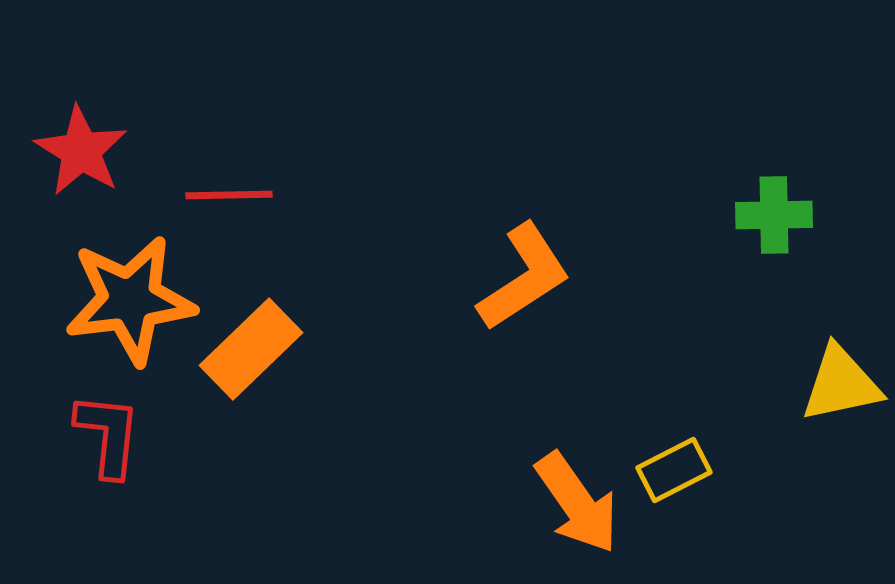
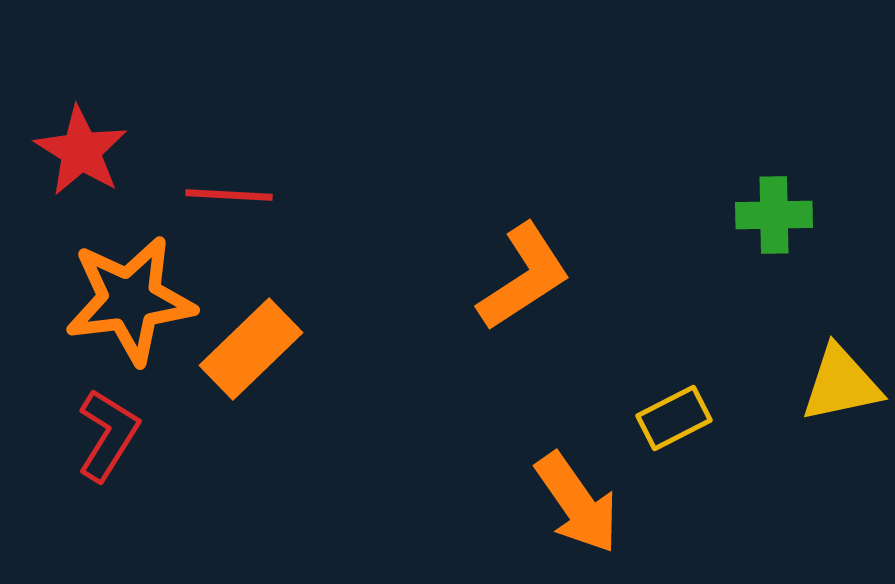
red line: rotated 4 degrees clockwise
red L-shape: rotated 26 degrees clockwise
yellow rectangle: moved 52 px up
